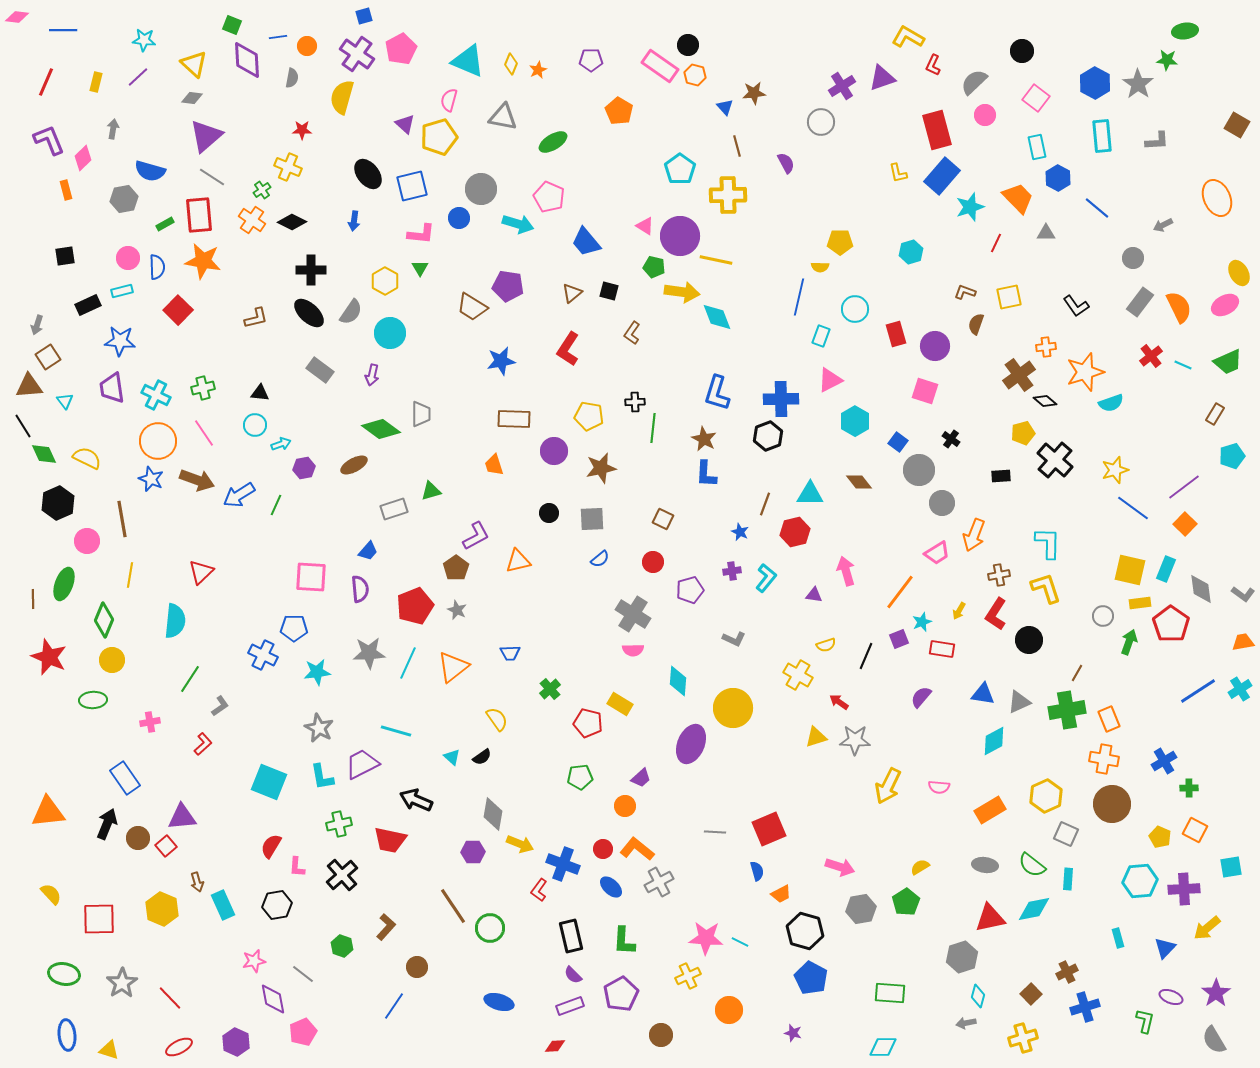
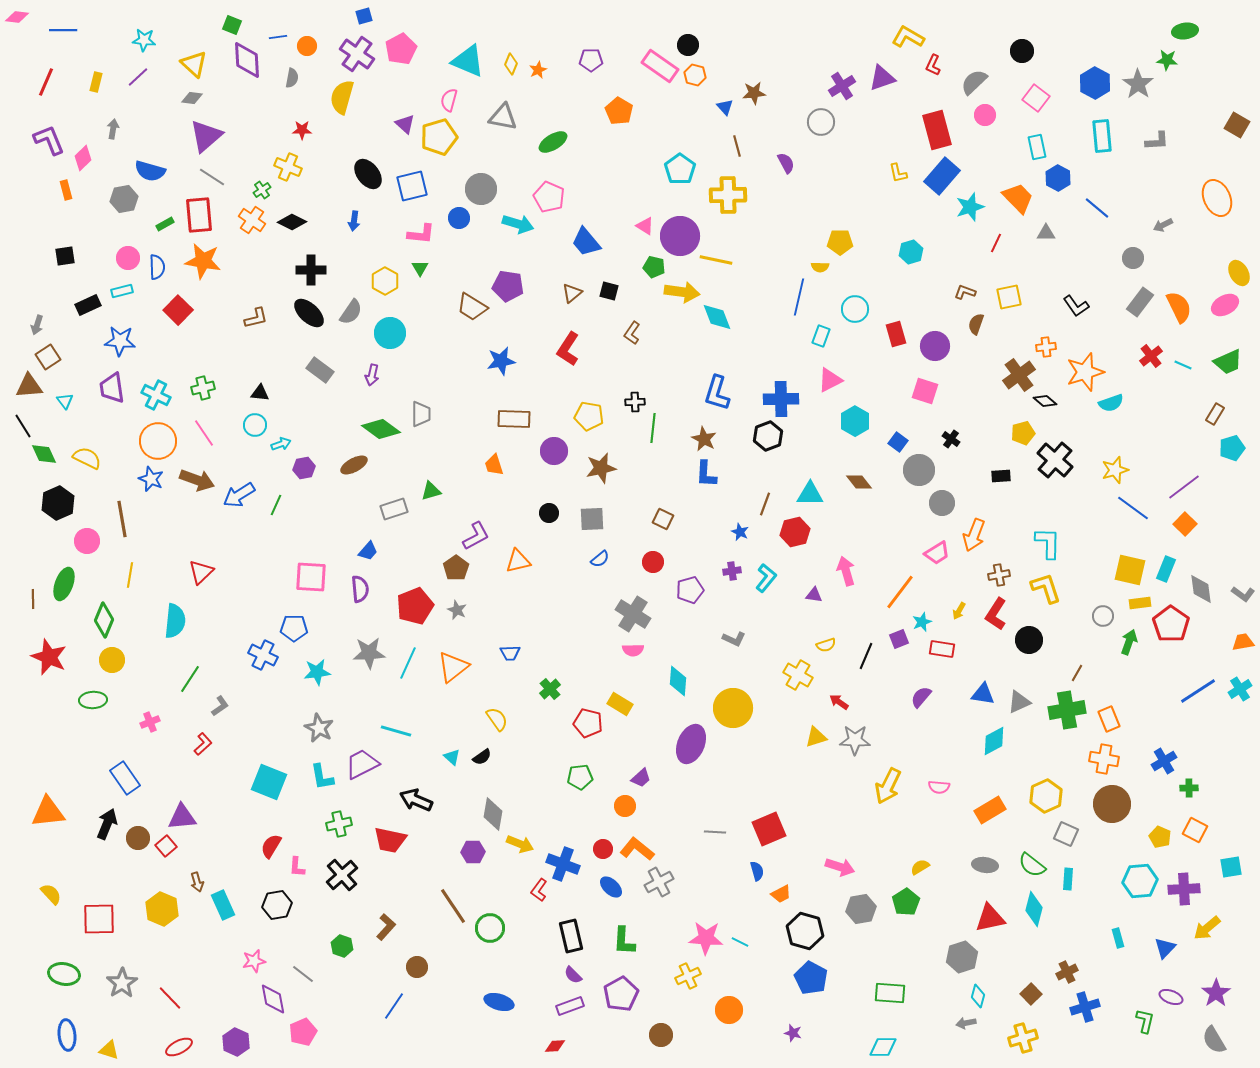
cyan pentagon at (1232, 456): moved 8 px up
pink cross at (150, 722): rotated 12 degrees counterclockwise
cyan diamond at (1034, 909): rotated 64 degrees counterclockwise
